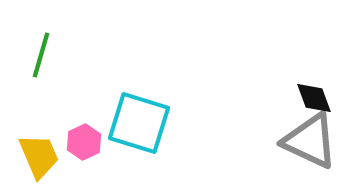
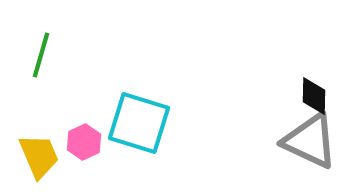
black diamond: moved 2 px up; rotated 21 degrees clockwise
